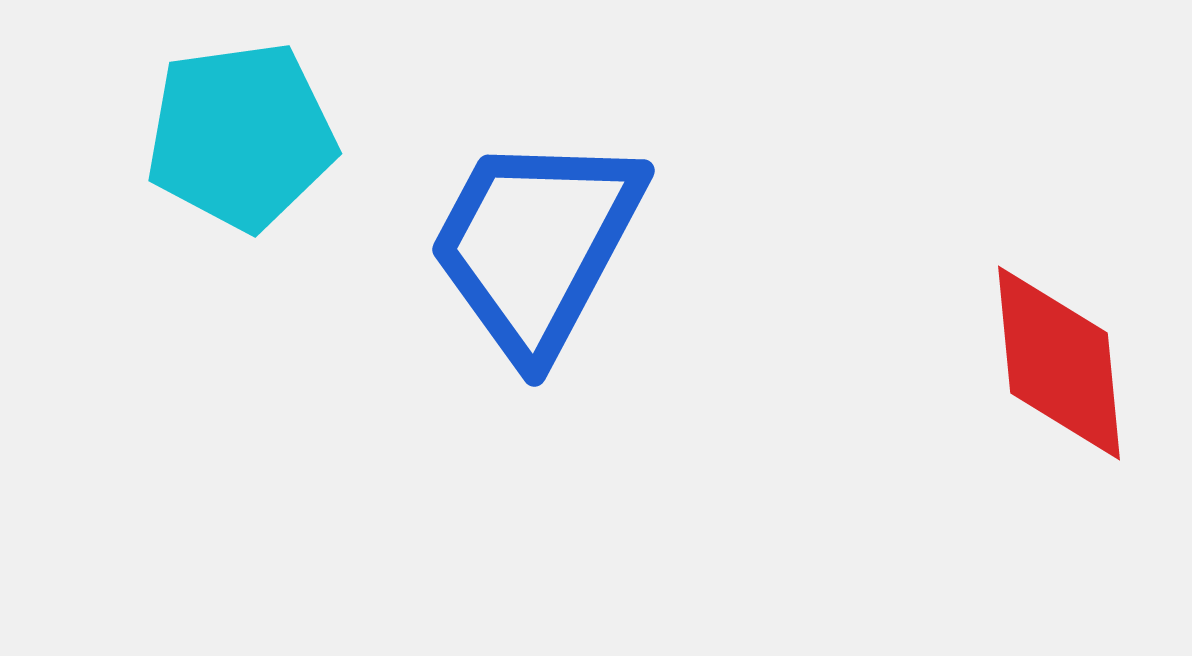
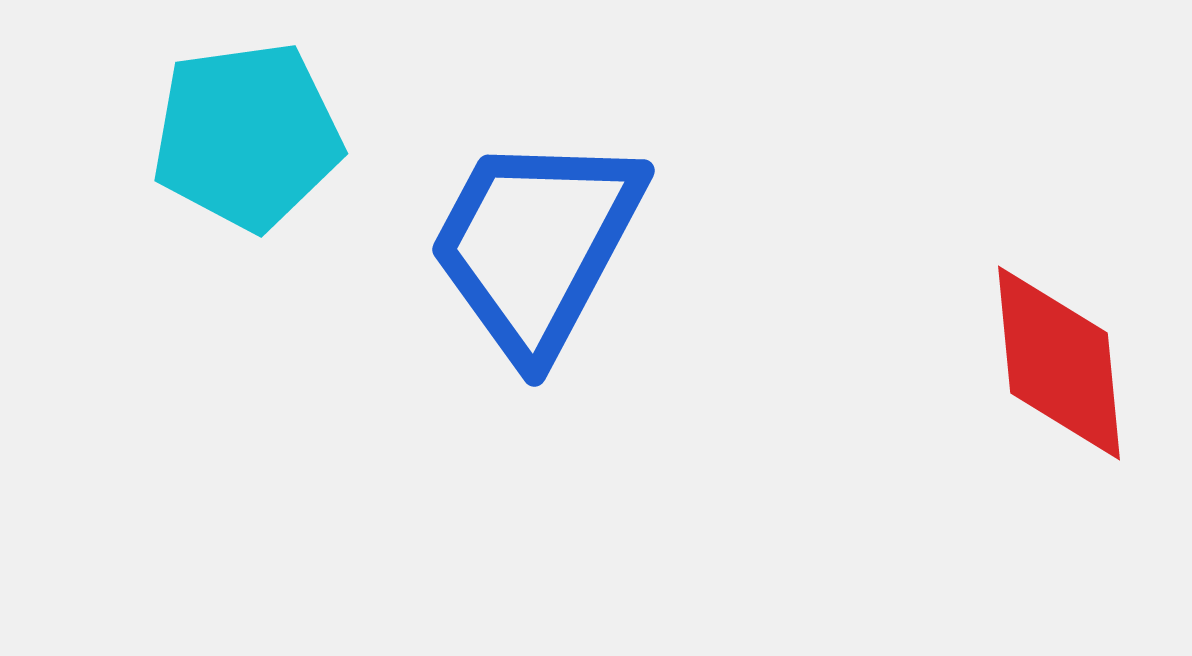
cyan pentagon: moved 6 px right
